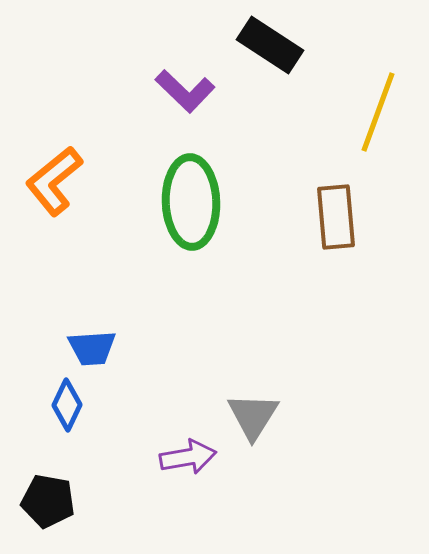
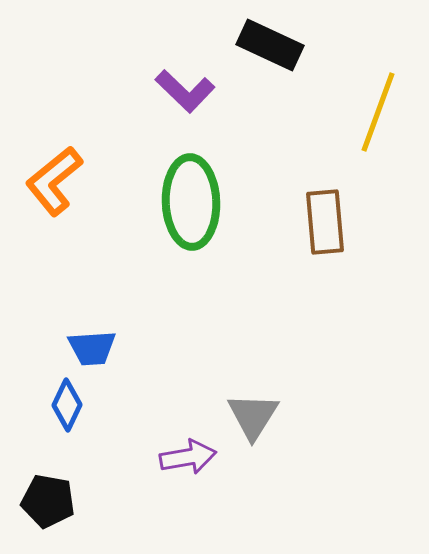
black rectangle: rotated 8 degrees counterclockwise
brown rectangle: moved 11 px left, 5 px down
